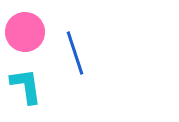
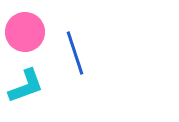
cyan L-shape: rotated 78 degrees clockwise
